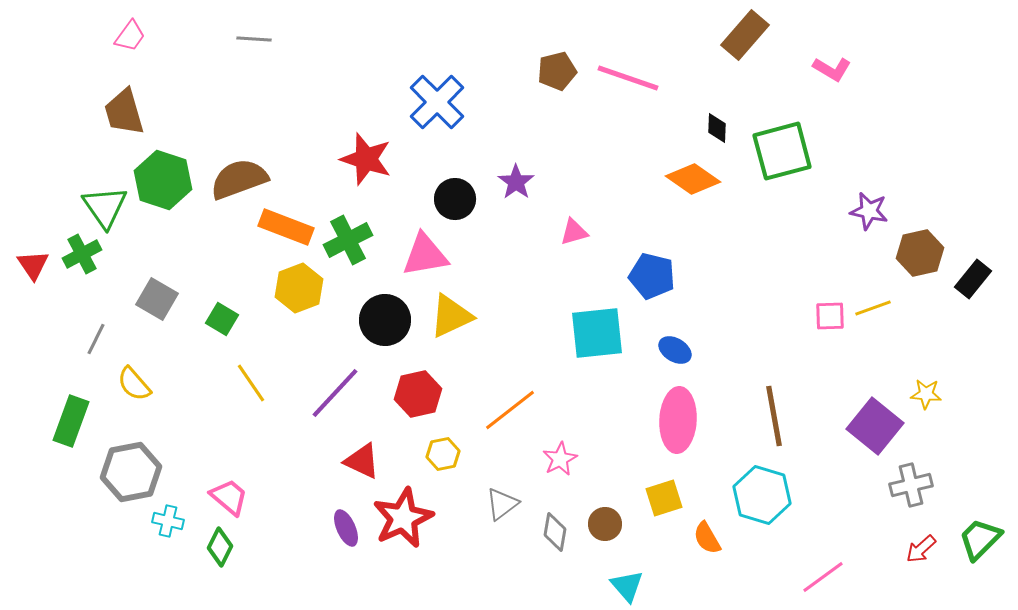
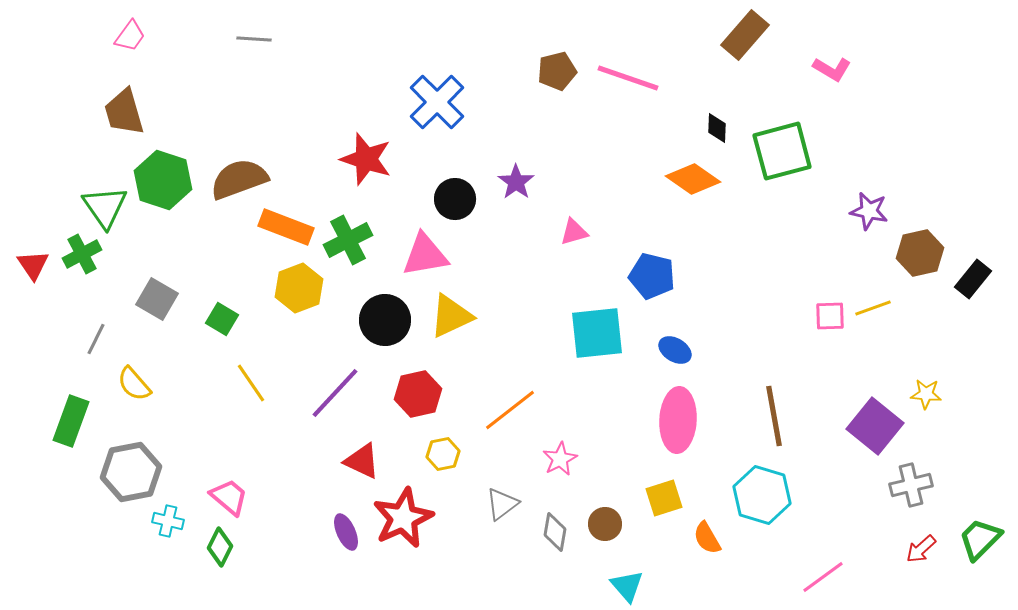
purple ellipse at (346, 528): moved 4 px down
